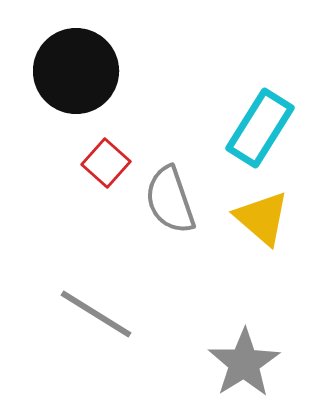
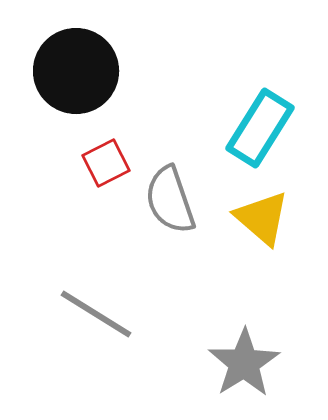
red square: rotated 21 degrees clockwise
